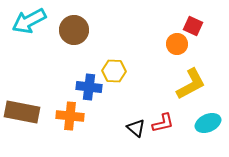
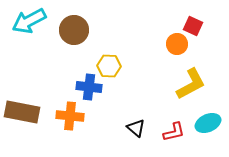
yellow hexagon: moved 5 px left, 5 px up
red L-shape: moved 11 px right, 9 px down
